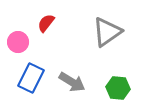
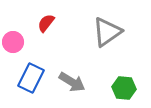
pink circle: moved 5 px left
green hexagon: moved 6 px right
